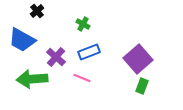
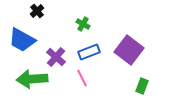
purple square: moved 9 px left, 9 px up; rotated 12 degrees counterclockwise
pink line: rotated 42 degrees clockwise
